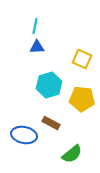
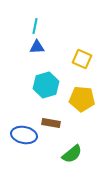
cyan hexagon: moved 3 px left
brown rectangle: rotated 18 degrees counterclockwise
